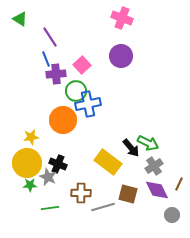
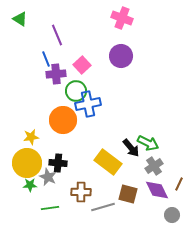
purple line: moved 7 px right, 2 px up; rotated 10 degrees clockwise
black cross: moved 1 px up; rotated 18 degrees counterclockwise
brown cross: moved 1 px up
